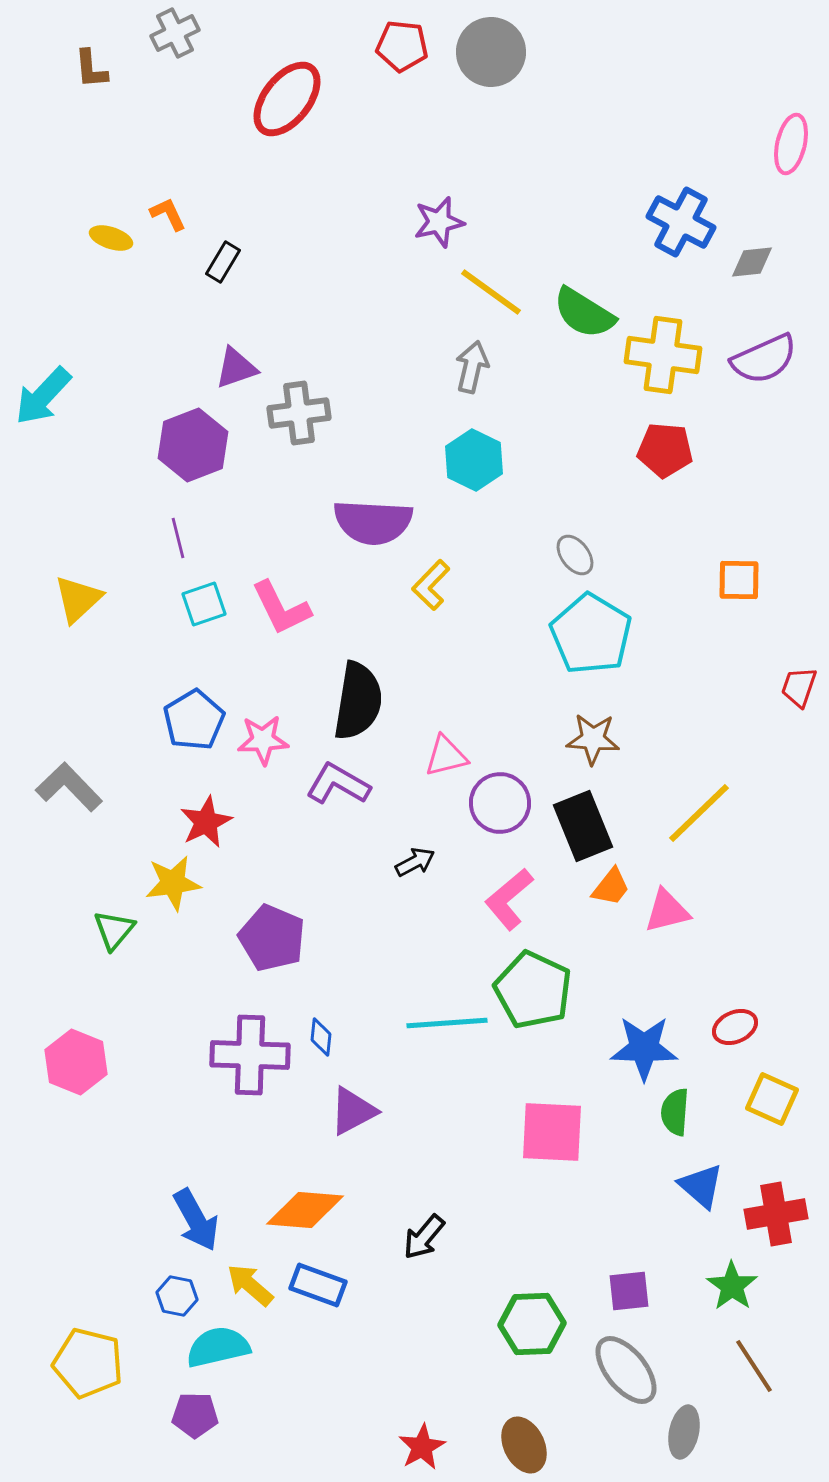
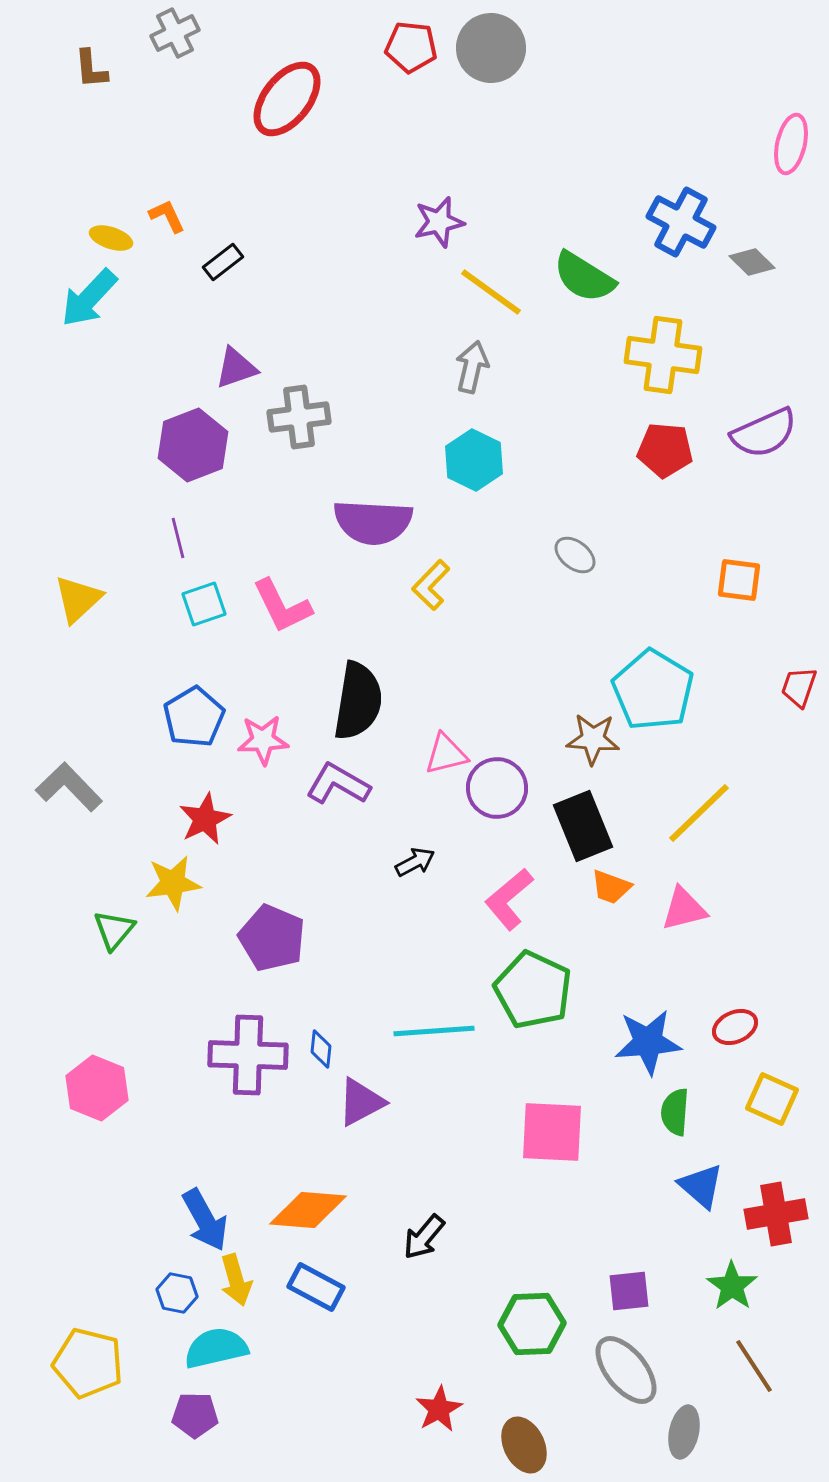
red pentagon at (402, 46): moved 9 px right, 1 px down
gray circle at (491, 52): moved 4 px up
orange L-shape at (168, 214): moved 1 px left, 2 px down
black rectangle at (223, 262): rotated 21 degrees clockwise
gray diamond at (752, 262): rotated 51 degrees clockwise
green semicircle at (584, 313): moved 36 px up
purple semicircle at (764, 359): moved 74 px down
cyan arrow at (43, 396): moved 46 px right, 98 px up
gray cross at (299, 413): moved 4 px down
gray ellipse at (575, 555): rotated 15 degrees counterclockwise
orange square at (739, 580): rotated 6 degrees clockwise
pink L-shape at (281, 608): moved 1 px right, 2 px up
cyan pentagon at (591, 634): moved 62 px right, 56 px down
blue pentagon at (194, 720): moved 3 px up
pink triangle at (446, 756): moved 2 px up
purple circle at (500, 803): moved 3 px left, 15 px up
red star at (206, 822): moved 1 px left, 3 px up
orange trapezoid at (611, 887): rotated 72 degrees clockwise
pink triangle at (667, 911): moved 17 px right, 2 px up
cyan line at (447, 1023): moved 13 px left, 8 px down
blue diamond at (321, 1037): moved 12 px down
blue star at (644, 1048): moved 4 px right, 6 px up; rotated 6 degrees counterclockwise
purple cross at (250, 1055): moved 2 px left
pink hexagon at (76, 1062): moved 21 px right, 26 px down
purple triangle at (353, 1111): moved 8 px right, 9 px up
orange diamond at (305, 1210): moved 3 px right
blue arrow at (196, 1220): moved 9 px right
yellow arrow at (250, 1285): moved 14 px left, 5 px up; rotated 147 degrees counterclockwise
blue rectangle at (318, 1285): moved 2 px left, 2 px down; rotated 8 degrees clockwise
blue hexagon at (177, 1296): moved 3 px up
cyan semicircle at (218, 1347): moved 2 px left, 1 px down
red star at (422, 1447): moved 17 px right, 38 px up
